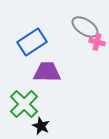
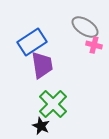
pink cross: moved 3 px left, 3 px down
purple trapezoid: moved 5 px left, 7 px up; rotated 80 degrees clockwise
green cross: moved 29 px right
